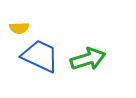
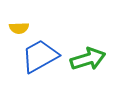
blue trapezoid: rotated 54 degrees counterclockwise
